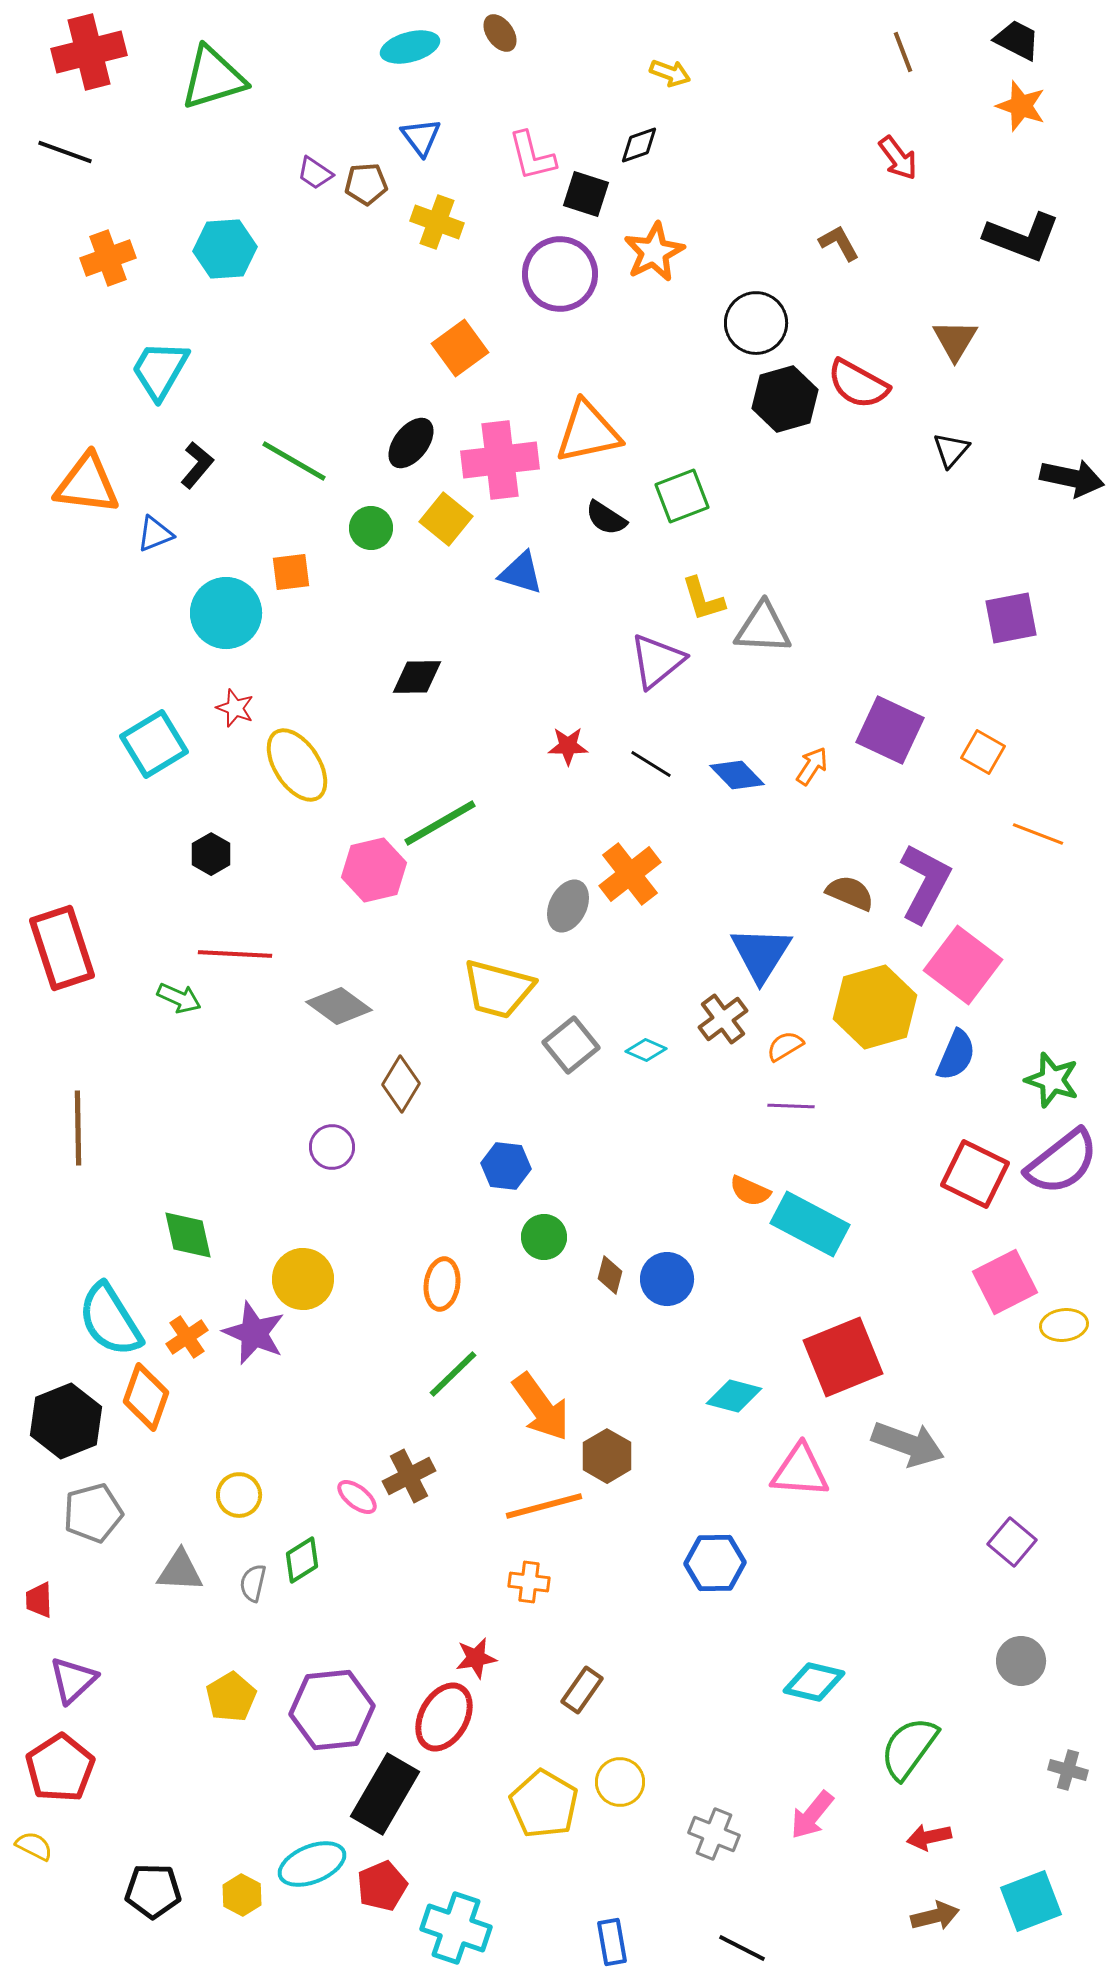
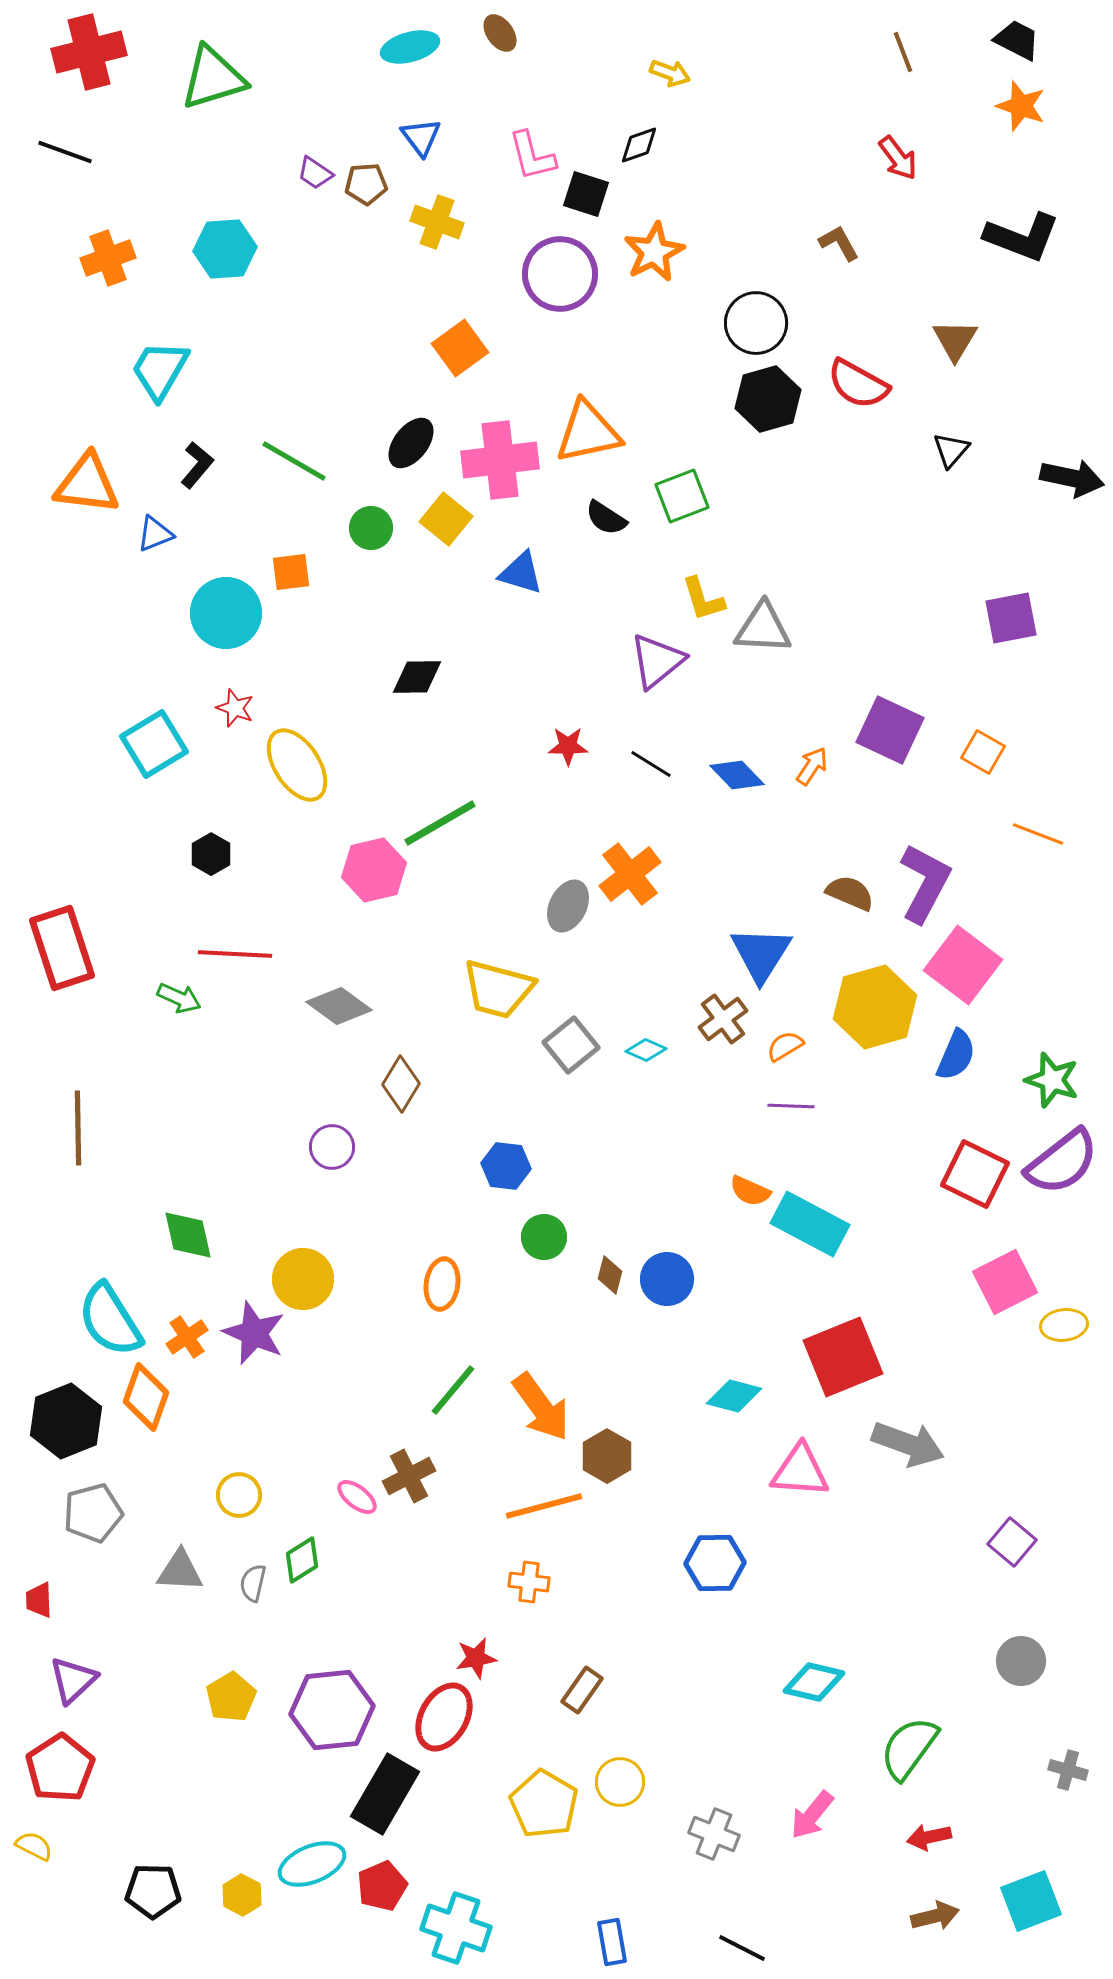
black hexagon at (785, 399): moved 17 px left
green line at (453, 1374): moved 16 px down; rotated 6 degrees counterclockwise
